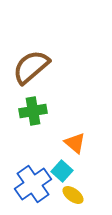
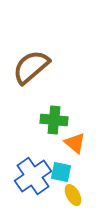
green cross: moved 21 px right, 9 px down; rotated 16 degrees clockwise
cyan square: moved 1 px left, 1 px down; rotated 30 degrees counterclockwise
blue cross: moved 8 px up
yellow ellipse: rotated 25 degrees clockwise
